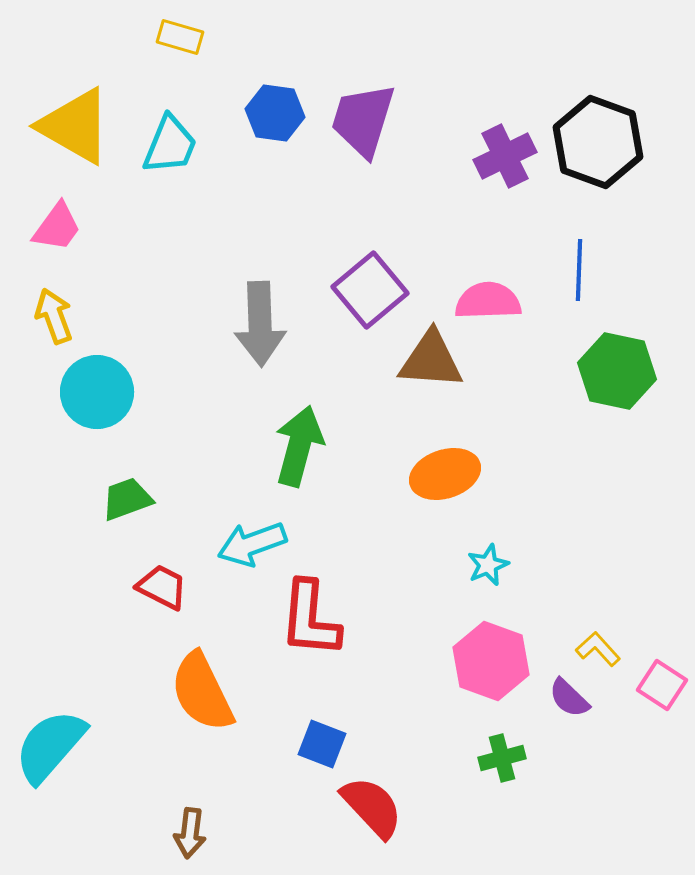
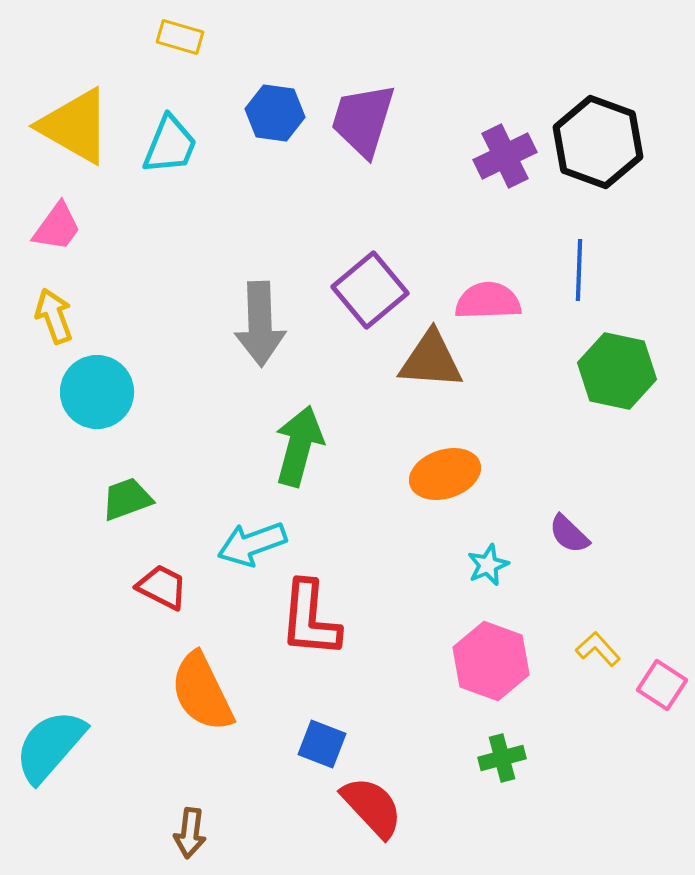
purple semicircle: moved 164 px up
